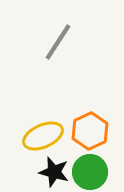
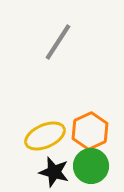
yellow ellipse: moved 2 px right
green circle: moved 1 px right, 6 px up
